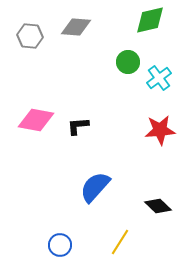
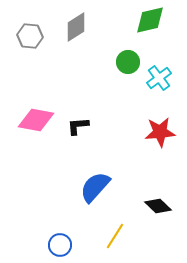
gray diamond: rotated 36 degrees counterclockwise
red star: moved 2 px down
yellow line: moved 5 px left, 6 px up
